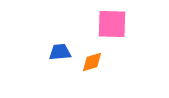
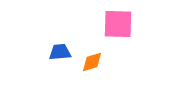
pink square: moved 6 px right
